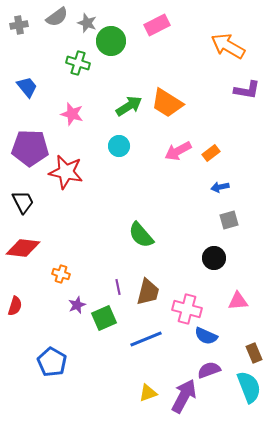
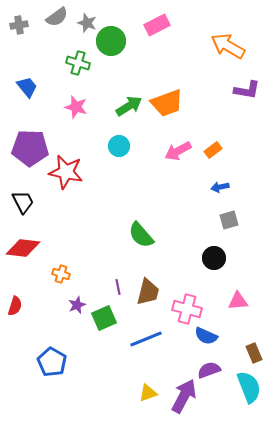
orange trapezoid: rotated 52 degrees counterclockwise
pink star: moved 4 px right, 7 px up
orange rectangle: moved 2 px right, 3 px up
